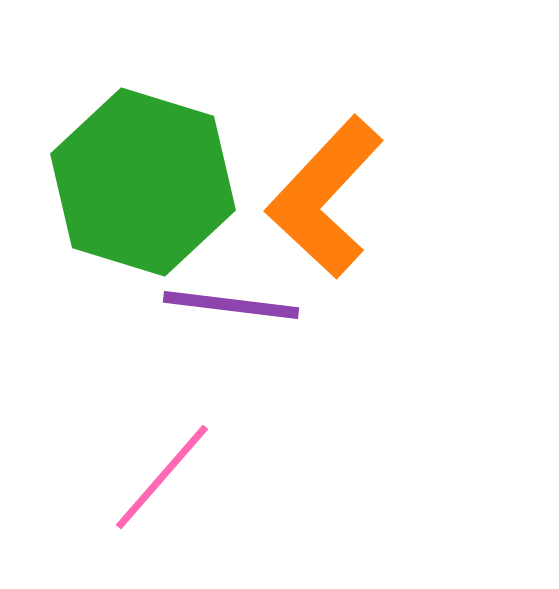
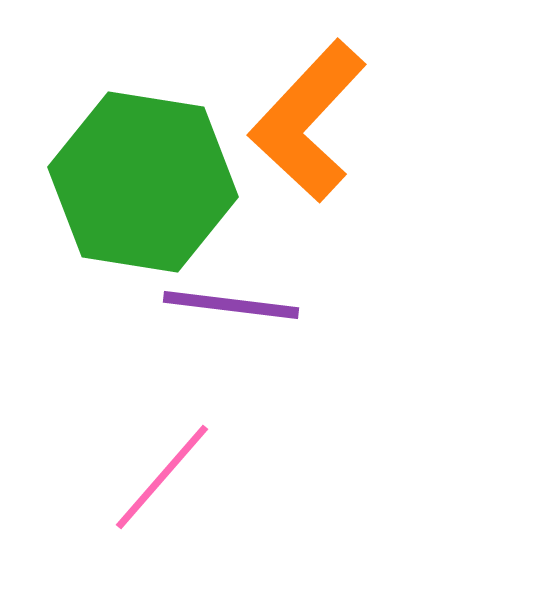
green hexagon: rotated 8 degrees counterclockwise
orange L-shape: moved 17 px left, 76 px up
